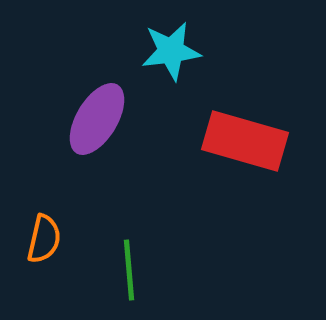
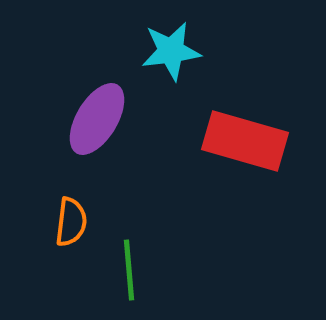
orange semicircle: moved 27 px right, 17 px up; rotated 6 degrees counterclockwise
